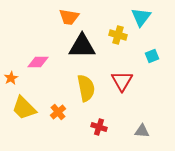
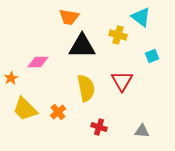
cyan triangle: rotated 30 degrees counterclockwise
yellow trapezoid: moved 1 px right, 1 px down
